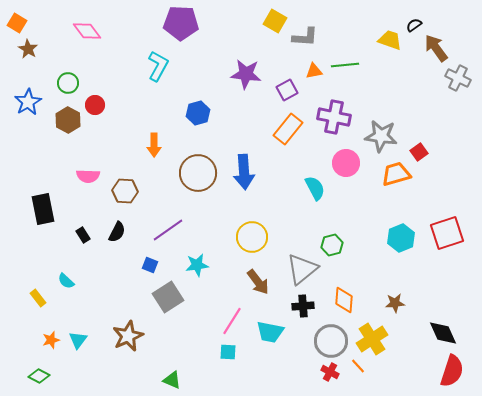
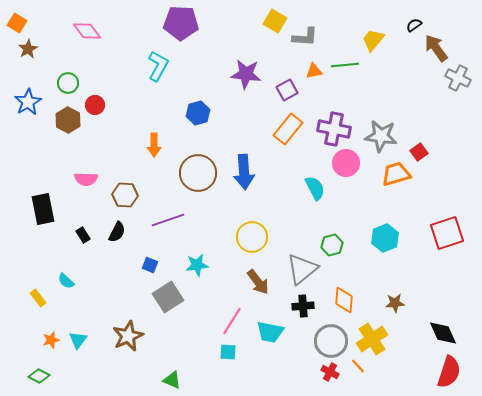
yellow trapezoid at (390, 40): moved 17 px left; rotated 70 degrees counterclockwise
brown star at (28, 49): rotated 12 degrees clockwise
purple cross at (334, 117): moved 12 px down
pink semicircle at (88, 176): moved 2 px left, 3 px down
brown hexagon at (125, 191): moved 4 px down
purple line at (168, 230): moved 10 px up; rotated 16 degrees clockwise
cyan hexagon at (401, 238): moved 16 px left
red semicircle at (452, 371): moved 3 px left, 1 px down
